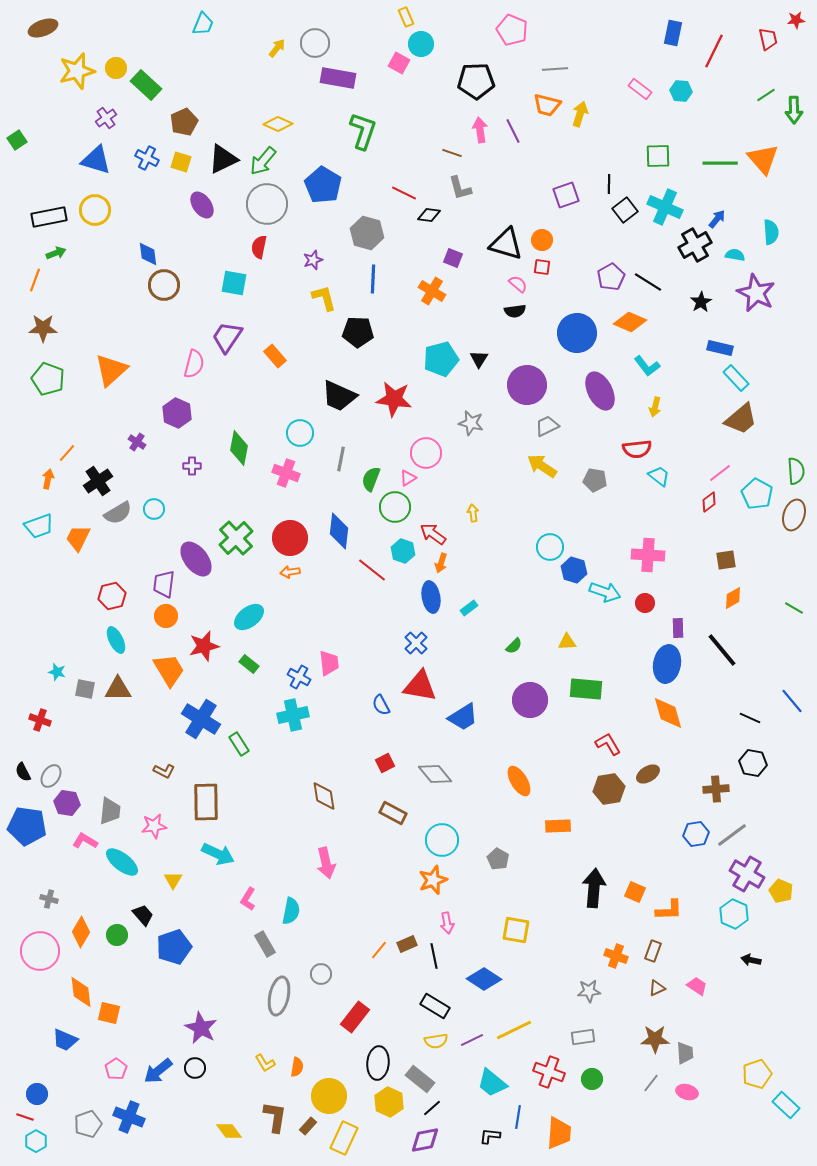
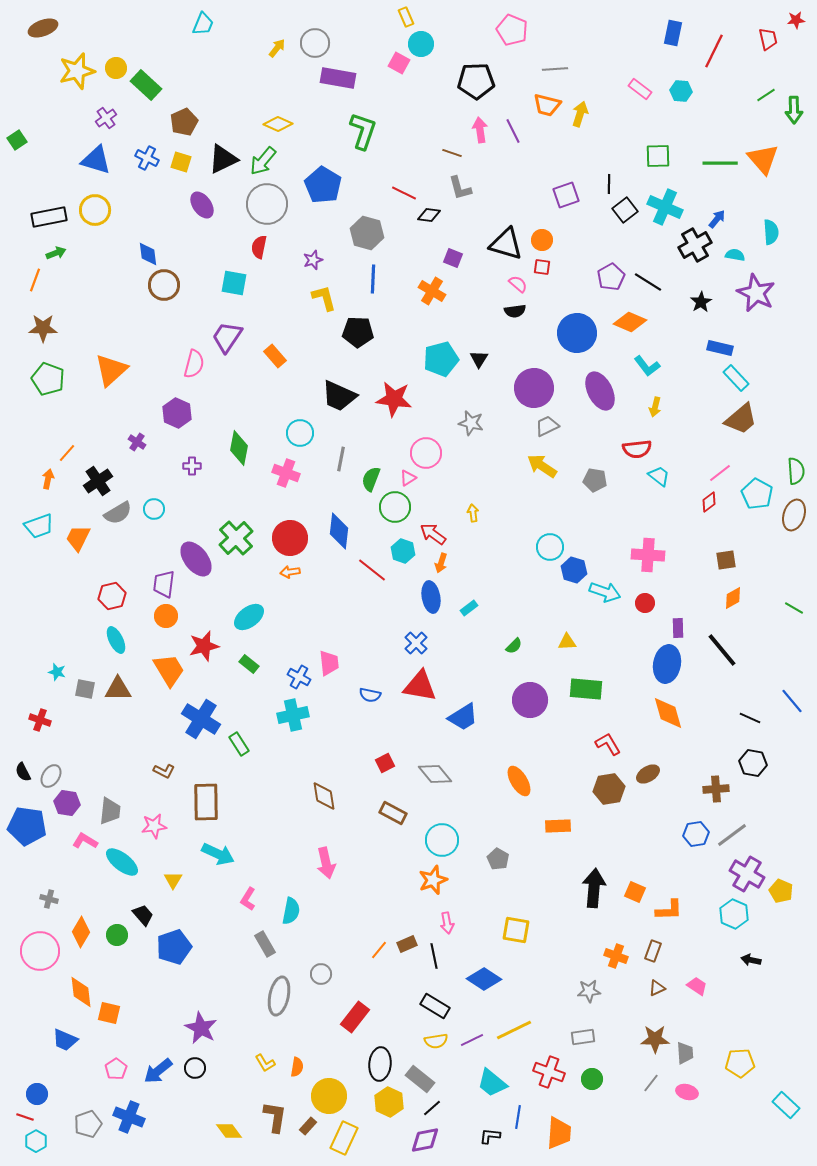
purple circle at (527, 385): moved 7 px right, 3 px down
blue semicircle at (381, 705): moved 11 px left, 10 px up; rotated 50 degrees counterclockwise
black ellipse at (378, 1063): moved 2 px right, 1 px down
yellow pentagon at (757, 1074): moved 17 px left, 11 px up; rotated 16 degrees clockwise
